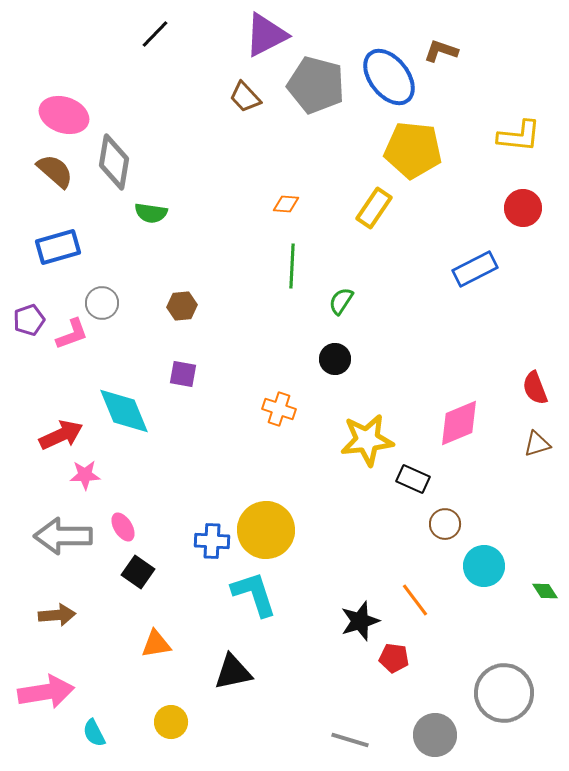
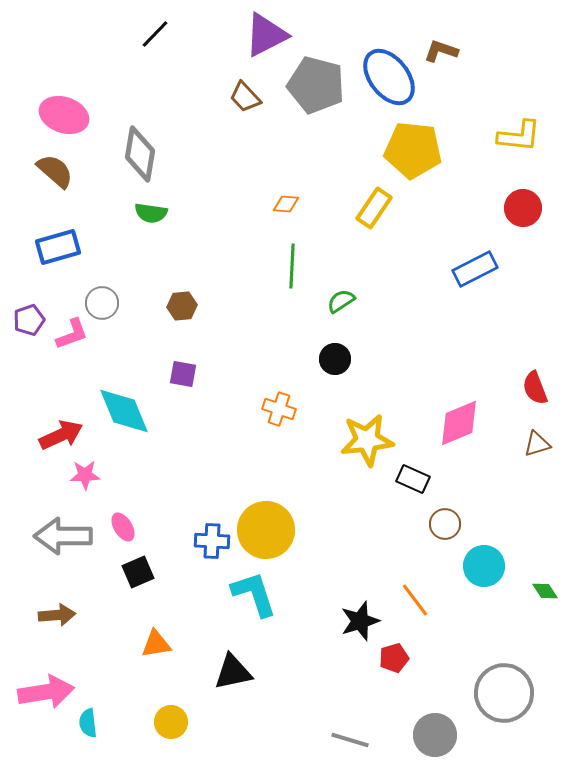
gray diamond at (114, 162): moved 26 px right, 8 px up
green semicircle at (341, 301): rotated 24 degrees clockwise
black square at (138, 572): rotated 32 degrees clockwise
red pentagon at (394, 658): rotated 24 degrees counterclockwise
cyan semicircle at (94, 733): moved 6 px left, 10 px up; rotated 20 degrees clockwise
